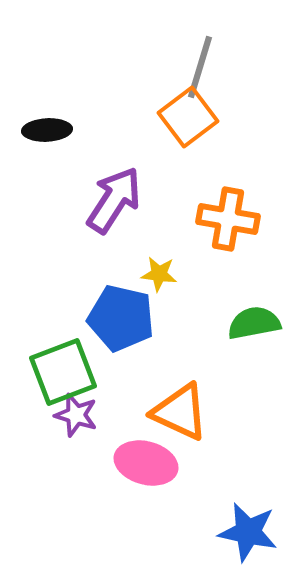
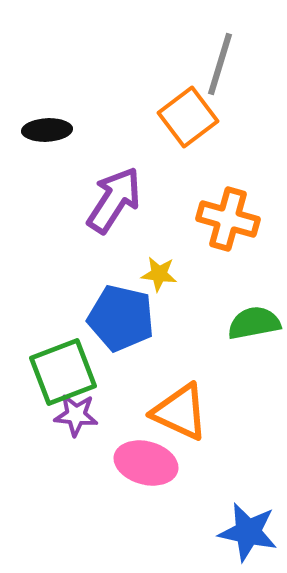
gray line: moved 20 px right, 3 px up
orange cross: rotated 6 degrees clockwise
purple star: rotated 12 degrees counterclockwise
